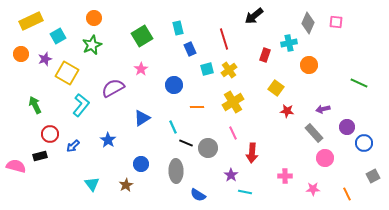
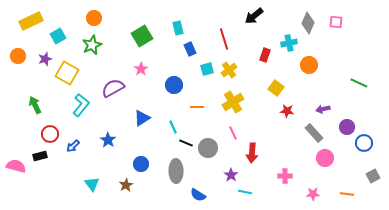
orange circle at (21, 54): moved 3 px left, 2 px down
pink star at (313, 189): moved 5 px down
orange line at (347, 194): rotated 56 degrees counterclockwise
